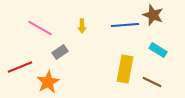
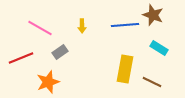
cyan rectangle: moved 1 px right, 2 px up
red line: moved 1 px right, 9 px up
orange star: rotated 10 degrees clockwise
